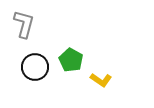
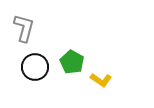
gray L-shape: moved 4 px down
green pentagon: moved 1 px right, 2 px down
